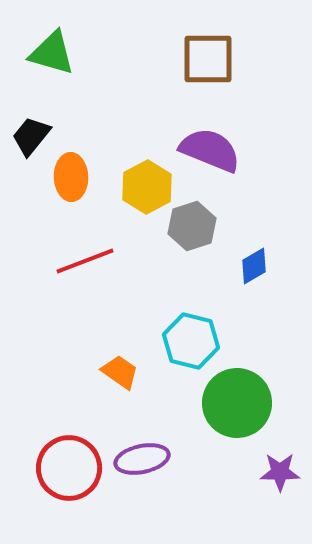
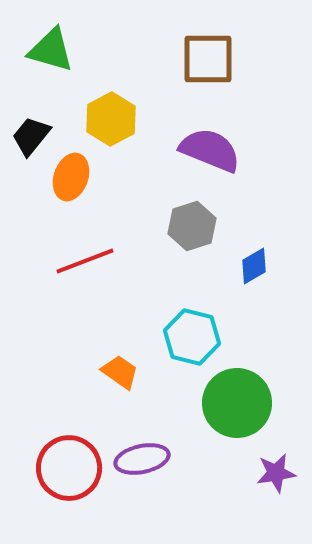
green triangle: moved 1 px left, 3 px up
orange ellipse: rotated 21 degrees clockwise
yellow hexagon: moved 36 px left, 68 px up
cyan hexagon: moved 1 px right, 4 px up
purple star: moved 4 px left, 1 px down; rotated 9 degrees counterclockwise
